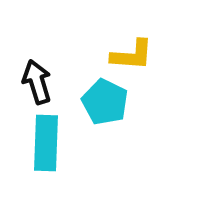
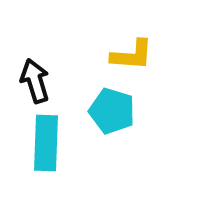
black arrow: moved 2 px left, 1 px up
cyan pentagon: moved 7 px right, 9 px down; rotated 9 degrees counterclockwise
